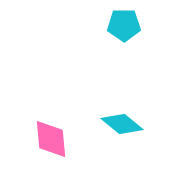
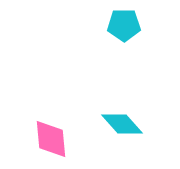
cyan diamond: rotated 9 degrees clockwise
